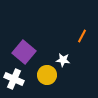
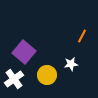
white star: moved 8 px right, 4 px down; rotated 16 degrees counterclockwise
white cross: rotated 30 degrees clockwise
